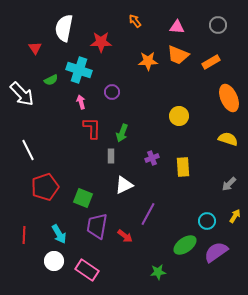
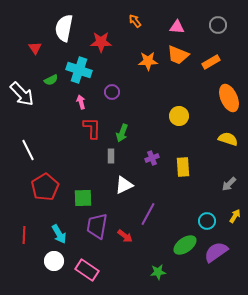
red pentagon: rotated 12 degrees counterclockwise
green square: rotated 24 degrees counterclockwise
